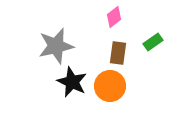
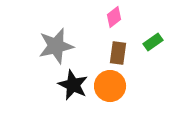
black star: moved 1 px right, 3 px down
